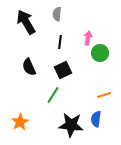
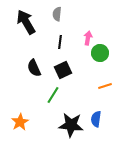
black semicircle: moved 5 px right, 1 px down
orange line: moved 1 px right, 9 px up
